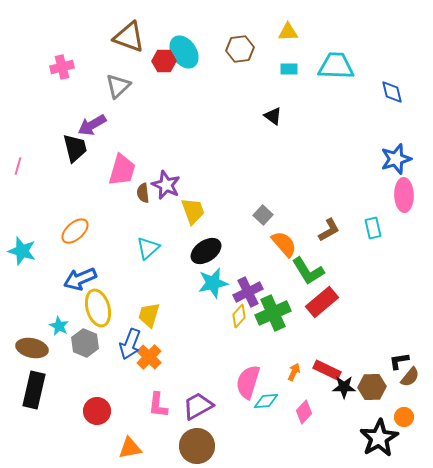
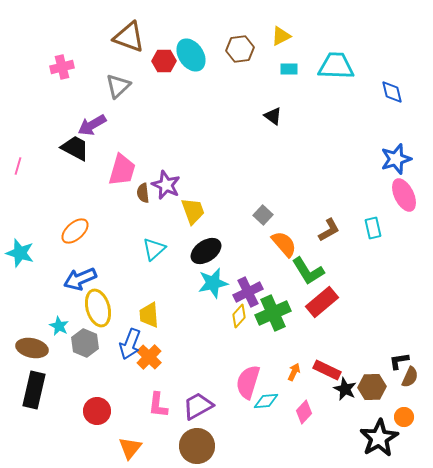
yellow triangle at (288, 32): moved 7 px left, 4 px down; rotated 25 degrees counterclockwise
cyan ellipse at (184, 52): moved 7 px right, 3 px down
black trapezoid at (75, 148): rotated 48 degrees counterclockwise
pink ellipse at (404, 195): rotated 24 degrees counterclockwise
cyan triangle at (148, 248): moved 6 px right, 1 px down
cyan star at (22, 251): moved 2 px left, 2 px down
yellow trapezoid at (149, 315): rotated 20 degrees counterclockwise
brown semicircle at (410, 377): rotated 15 degrees counterclockwise
black star at (344, 387): moved 1 px right, 2 px down; rotated 25 degrees clockwise
orange triangle at (130, 448): rotated 40 degrees counterclockwise
